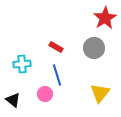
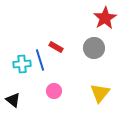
blue line: moved 17 px left, 15 px up
pink circle: moved 9 px right, 3 px up
